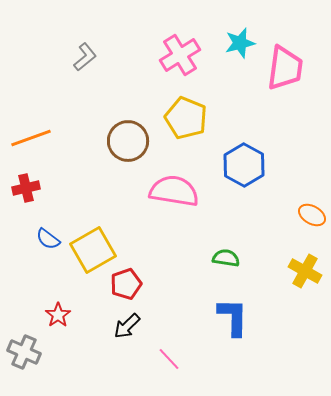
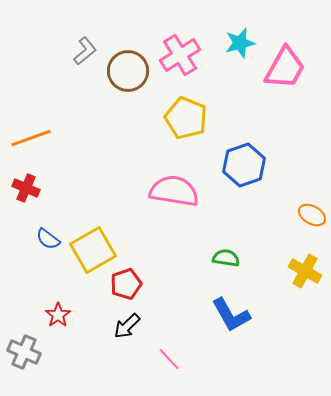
gray L-shape: moved 6 px up
pink trapezoid: rotated 21 degrees clockwise
brown circle: moved 70 px up
blue hexagon: rotated 12 degrees clockwise
red cross: rotated 36 degrees clockwise
blue L-shape: moved 2 px left, 2 px up; rotated 150 degrees clockwise
